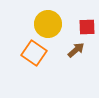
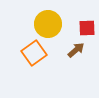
red square: moved 1 px down
orange square: rotated 20 degrees clockwise
